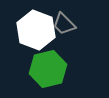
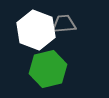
gray trapezoid: rotated 130 degrees clockwise
